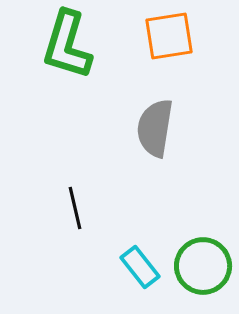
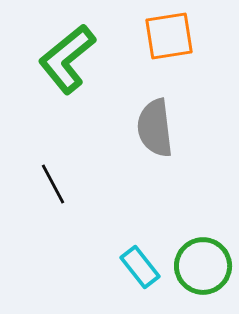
green L-shape: moved 14 px down; rotated 34 degrees clockwise
gray semicircle: rotated 16 degrees counterclockwise
black line: moved 22 px left, 24 px up; rotated 15 degrees counterclockwise
